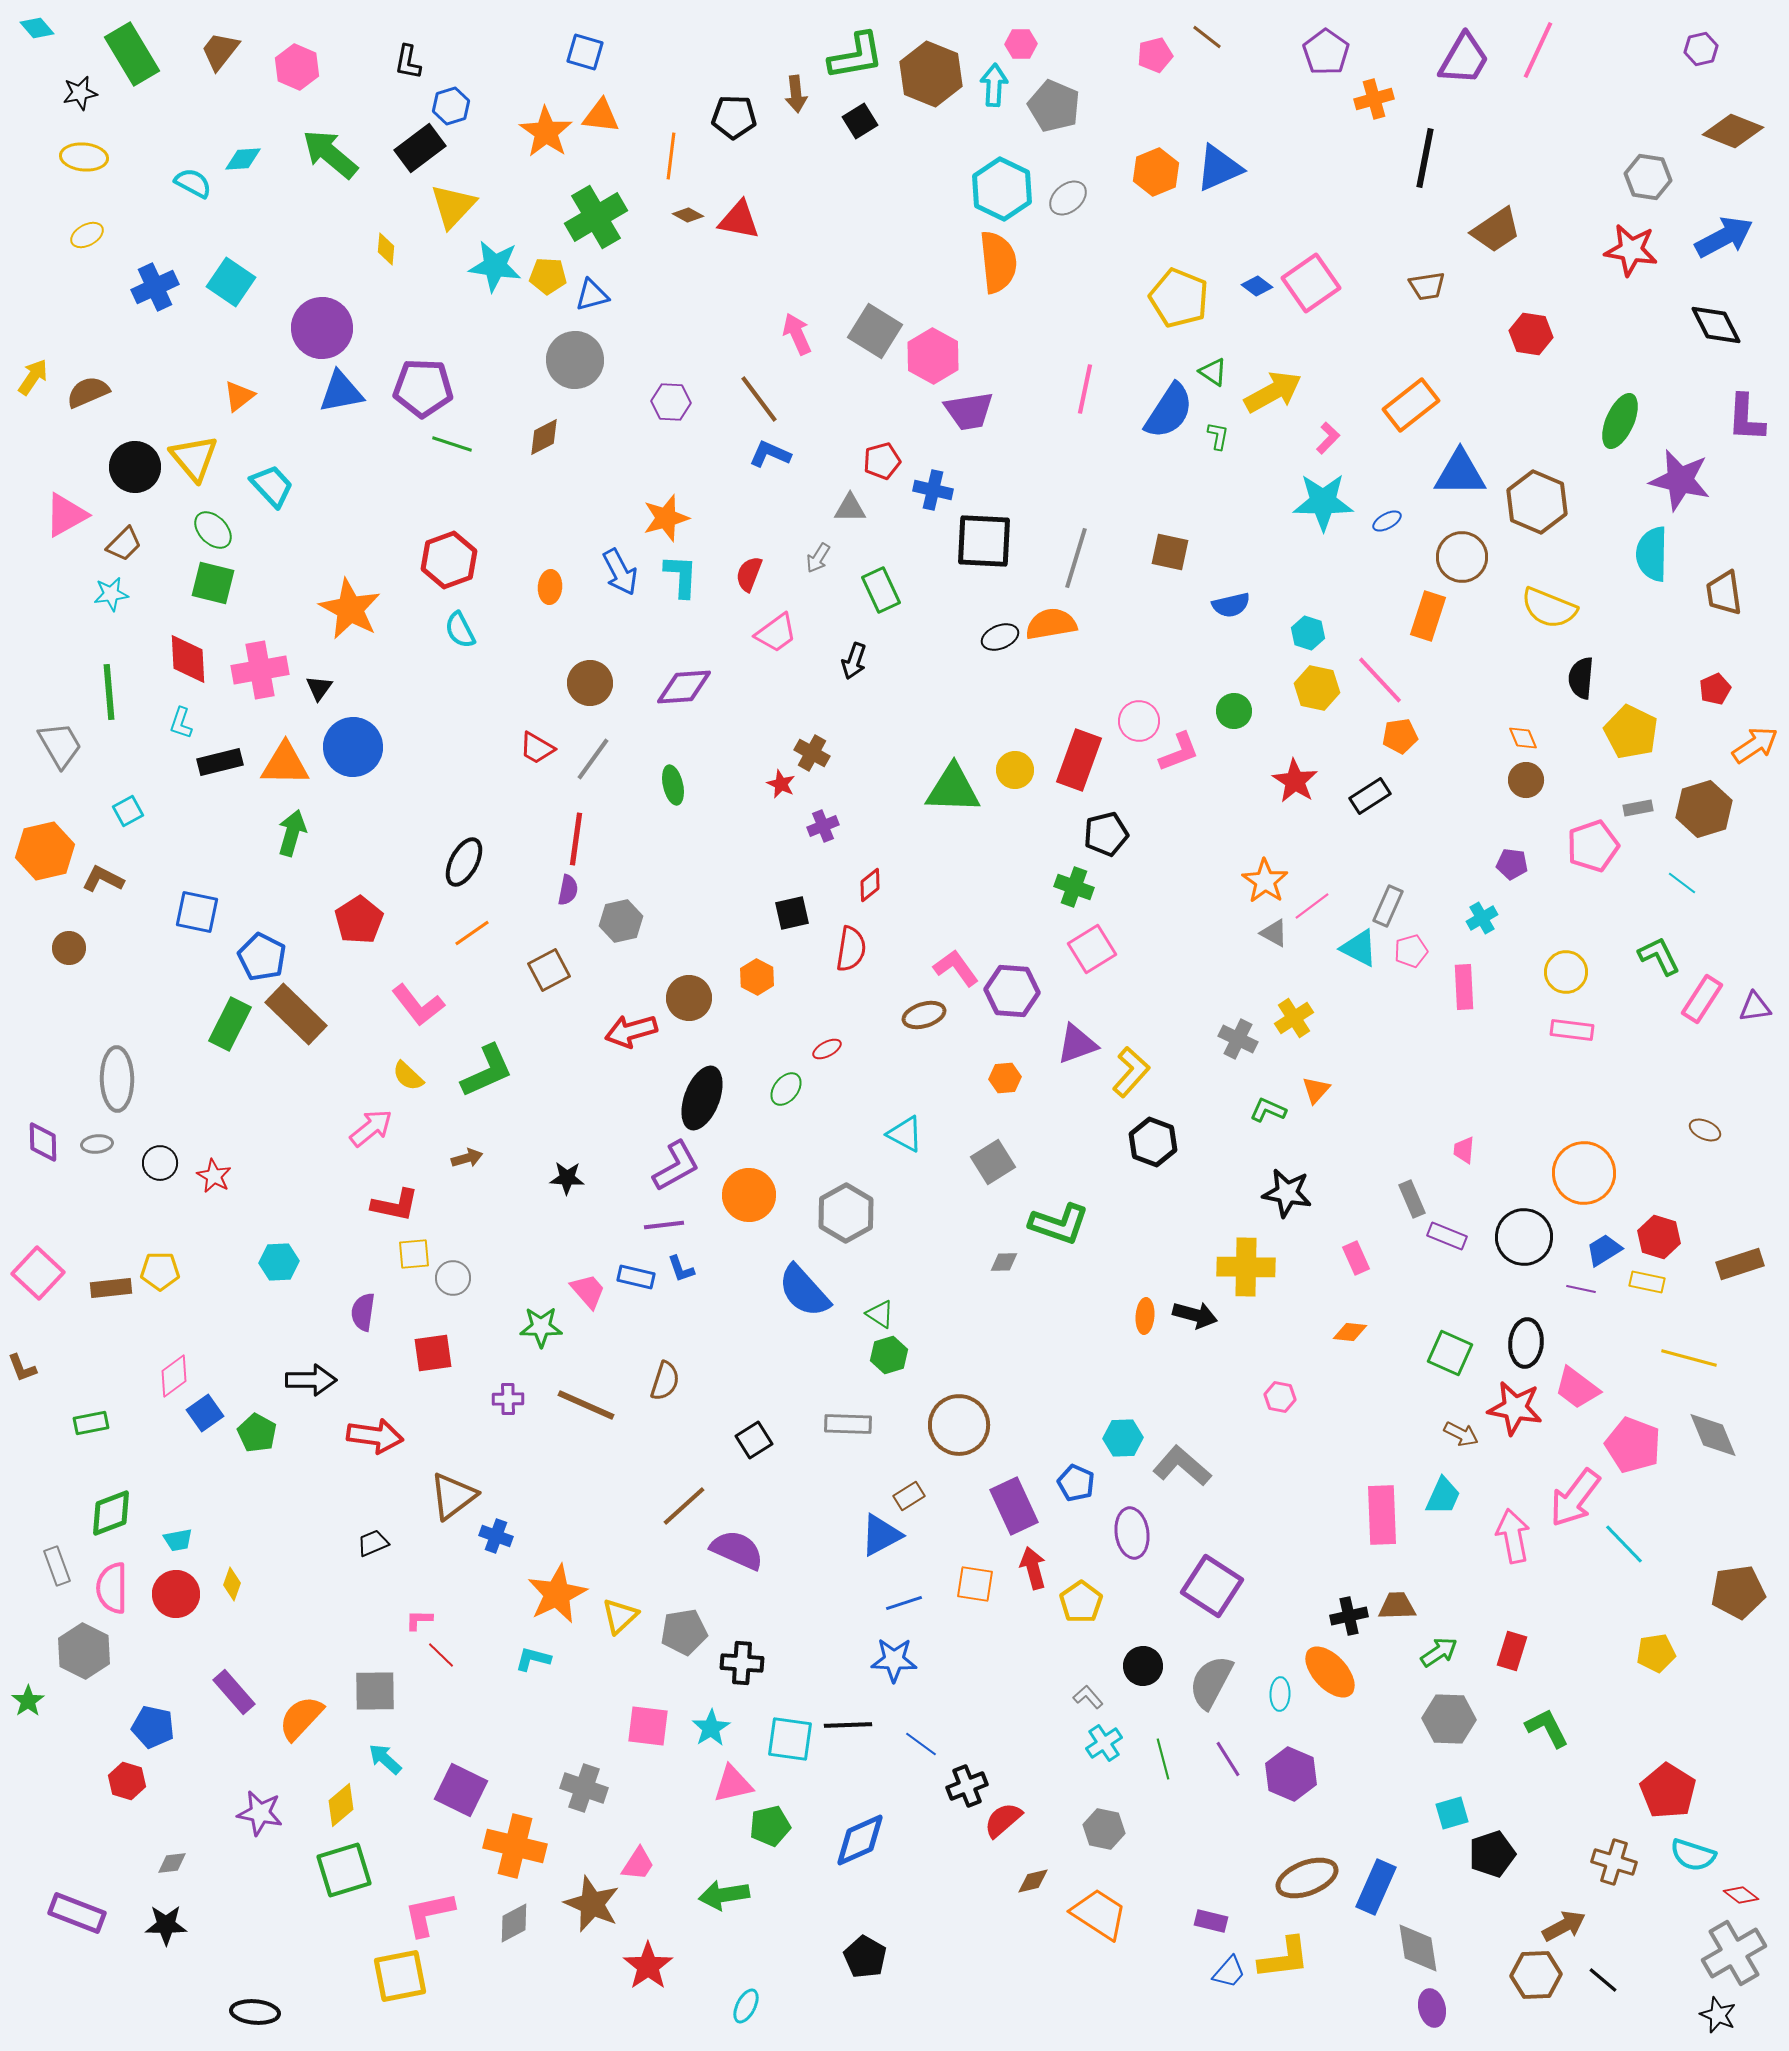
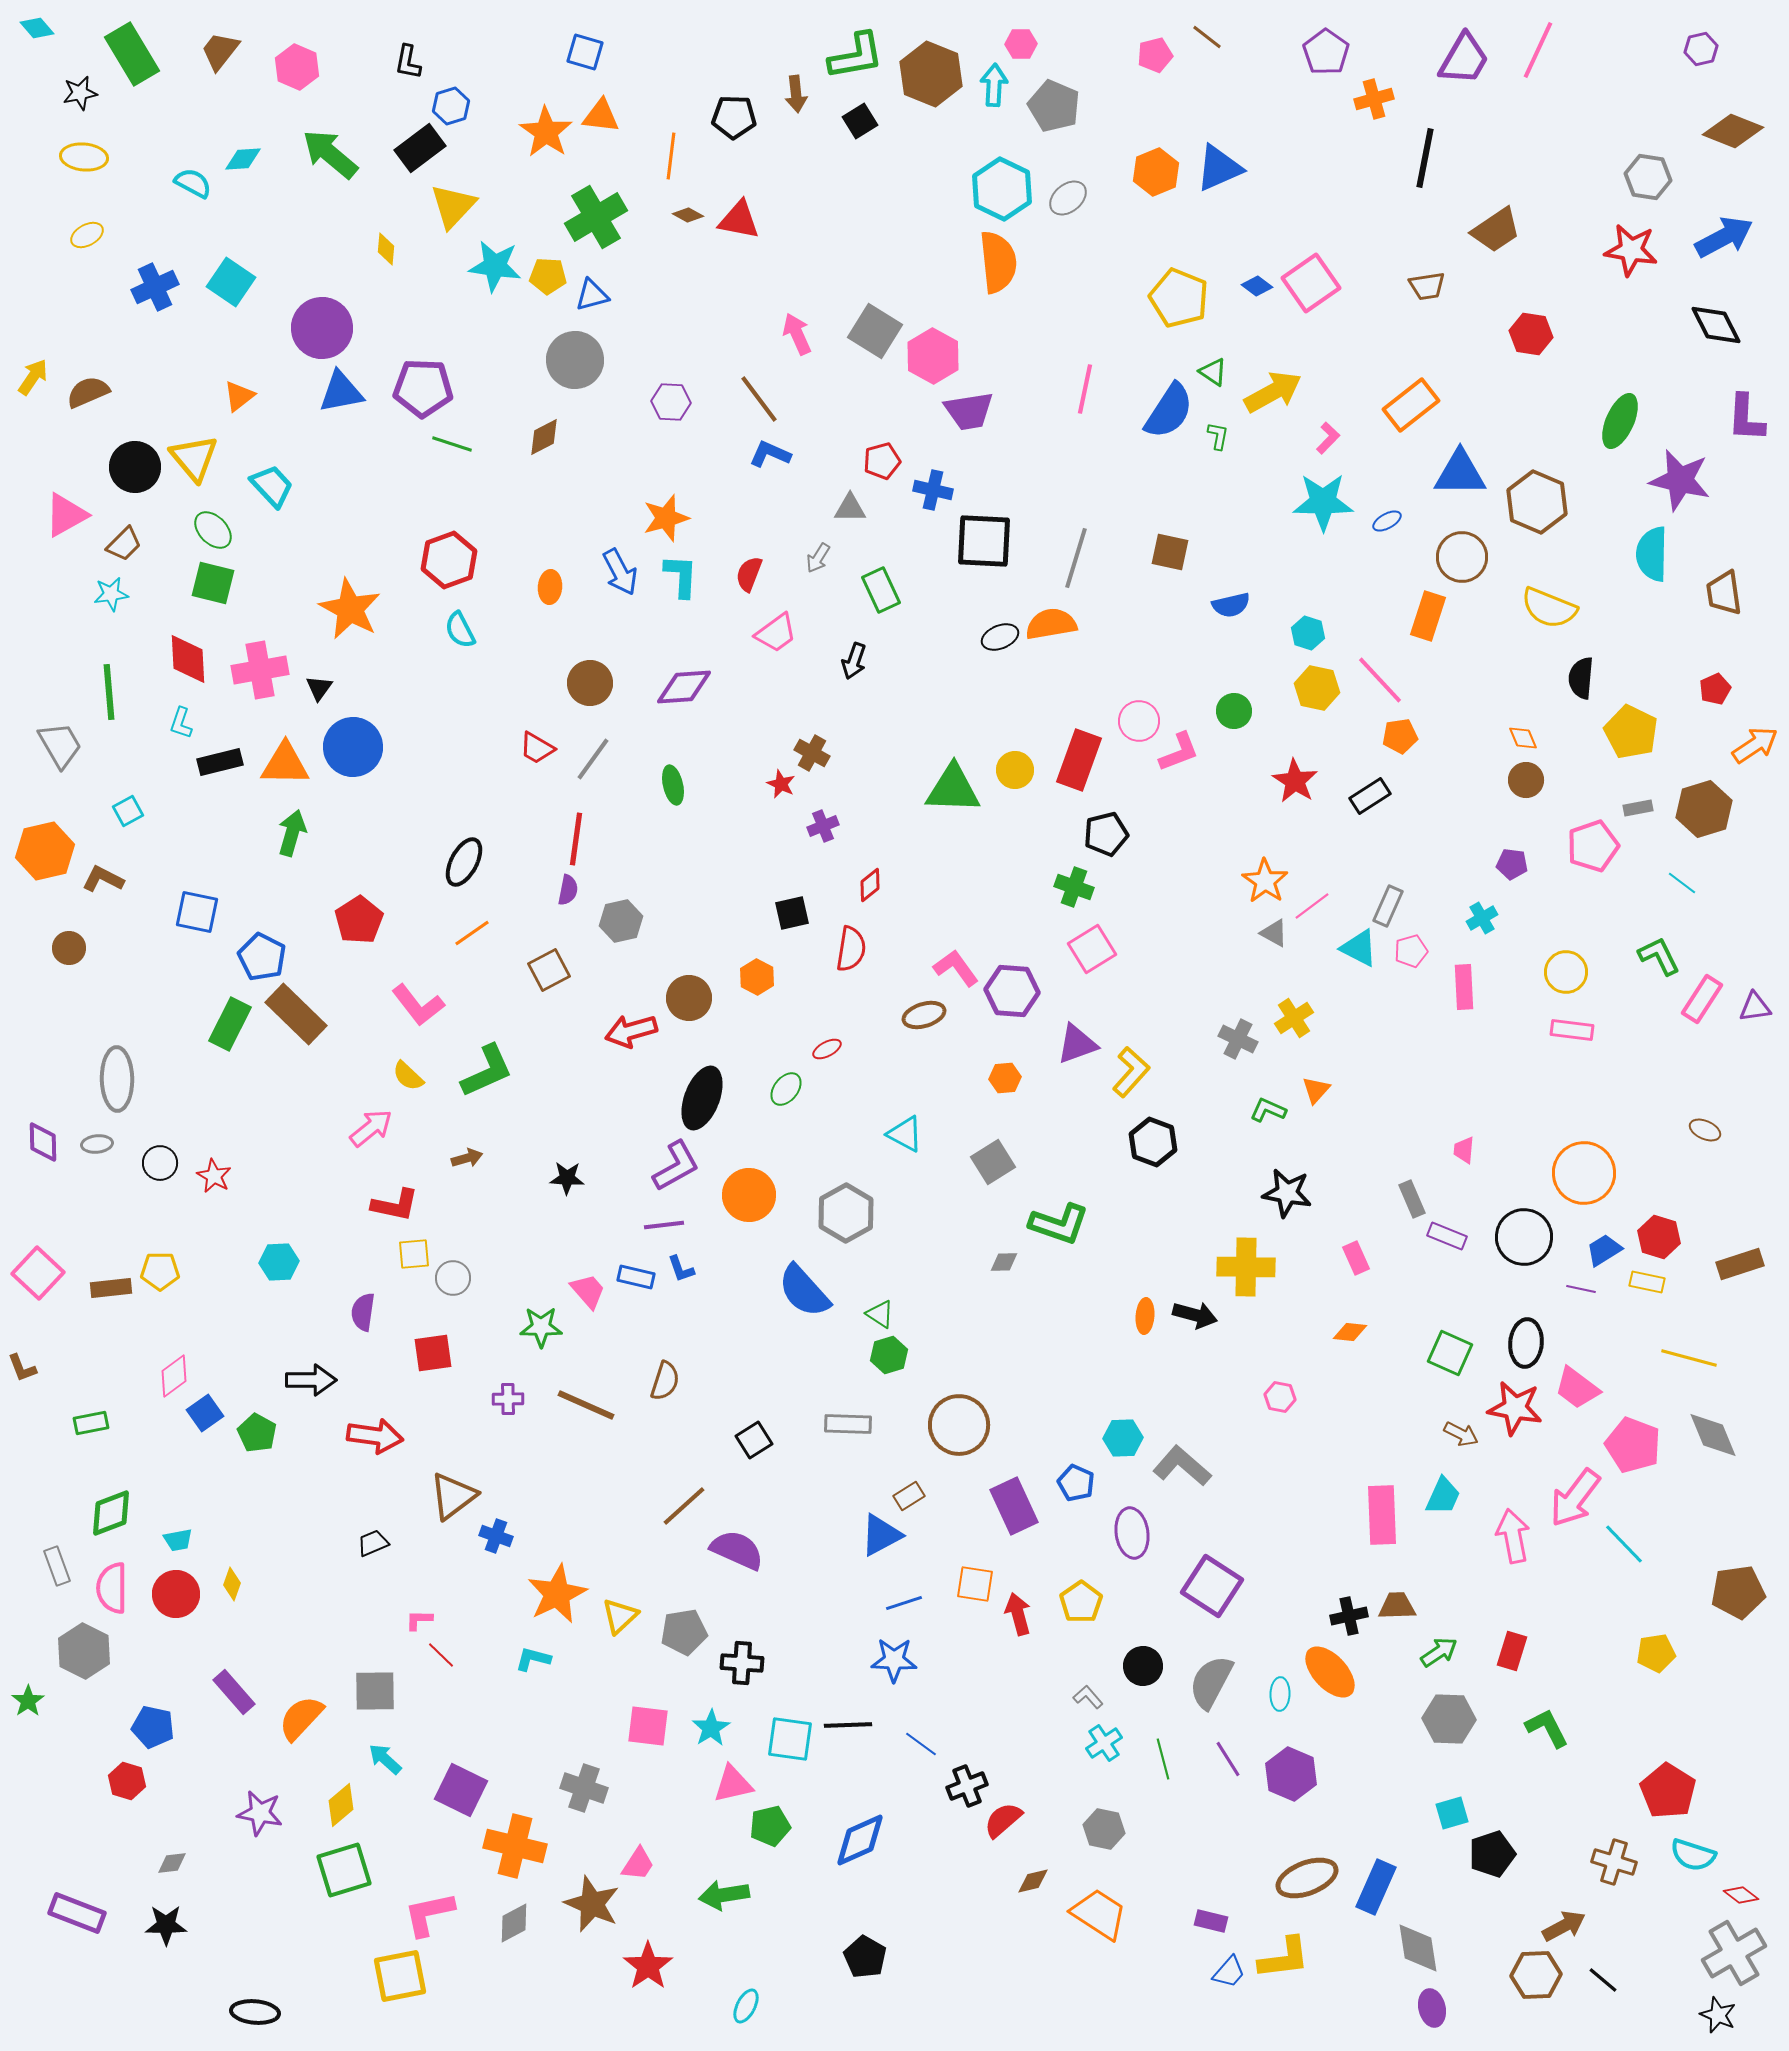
red arrow at (1033, 1568): moved 15 px left, 46 px down
